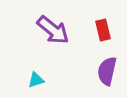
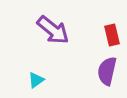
red rectangle: moved 9 px right, 5 px down
cyan triangle: rotated 18 degrees counterclockwise
